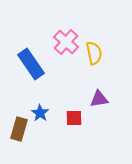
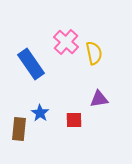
red square: moved 2 px down
brown rectangle: rotated 10 degrees counterclockwise
